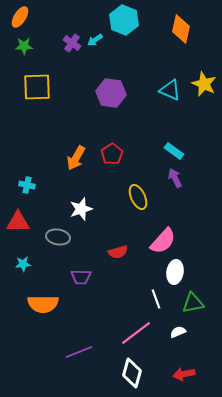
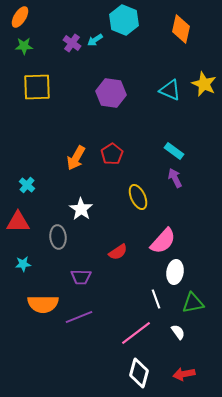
cyan cross: rotated 28 degrees clockwise
white star: rotated 20 degrees counterclockwise
gray ellipse: rotated 75 degrees clockwise
red semicircle: rotated 18 degrees counterclockwise
white semicircle: rotated 77 degrees clockwise
purple line: moved 35 px up
white diamond: moved 7 px right
